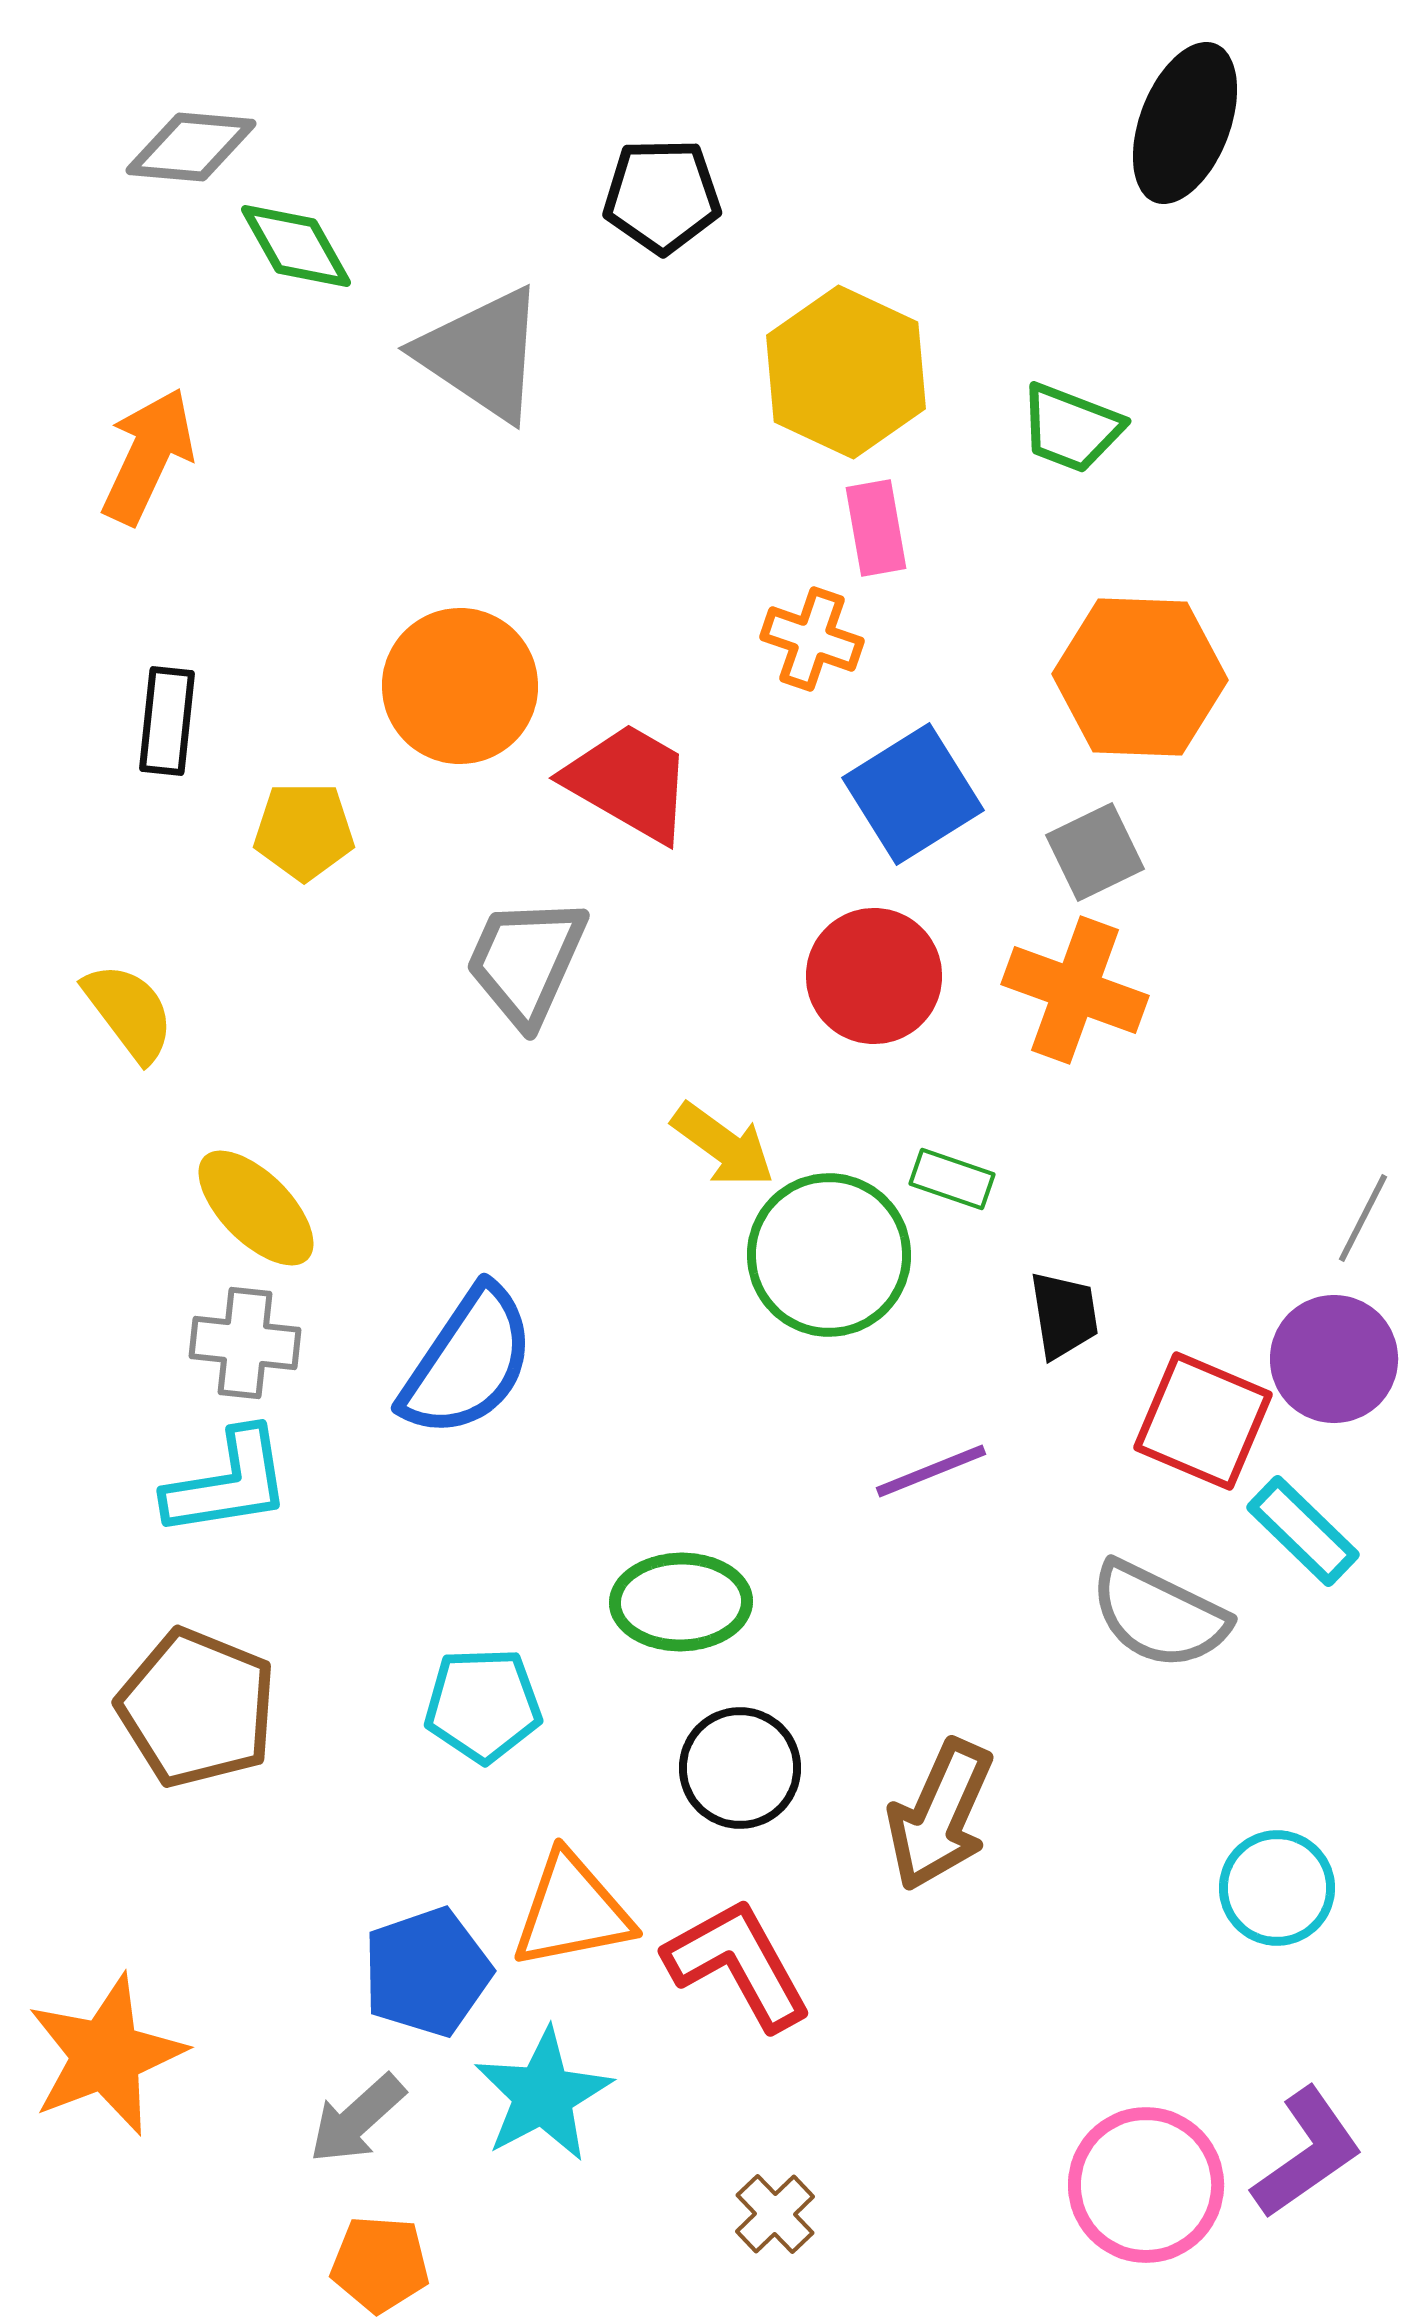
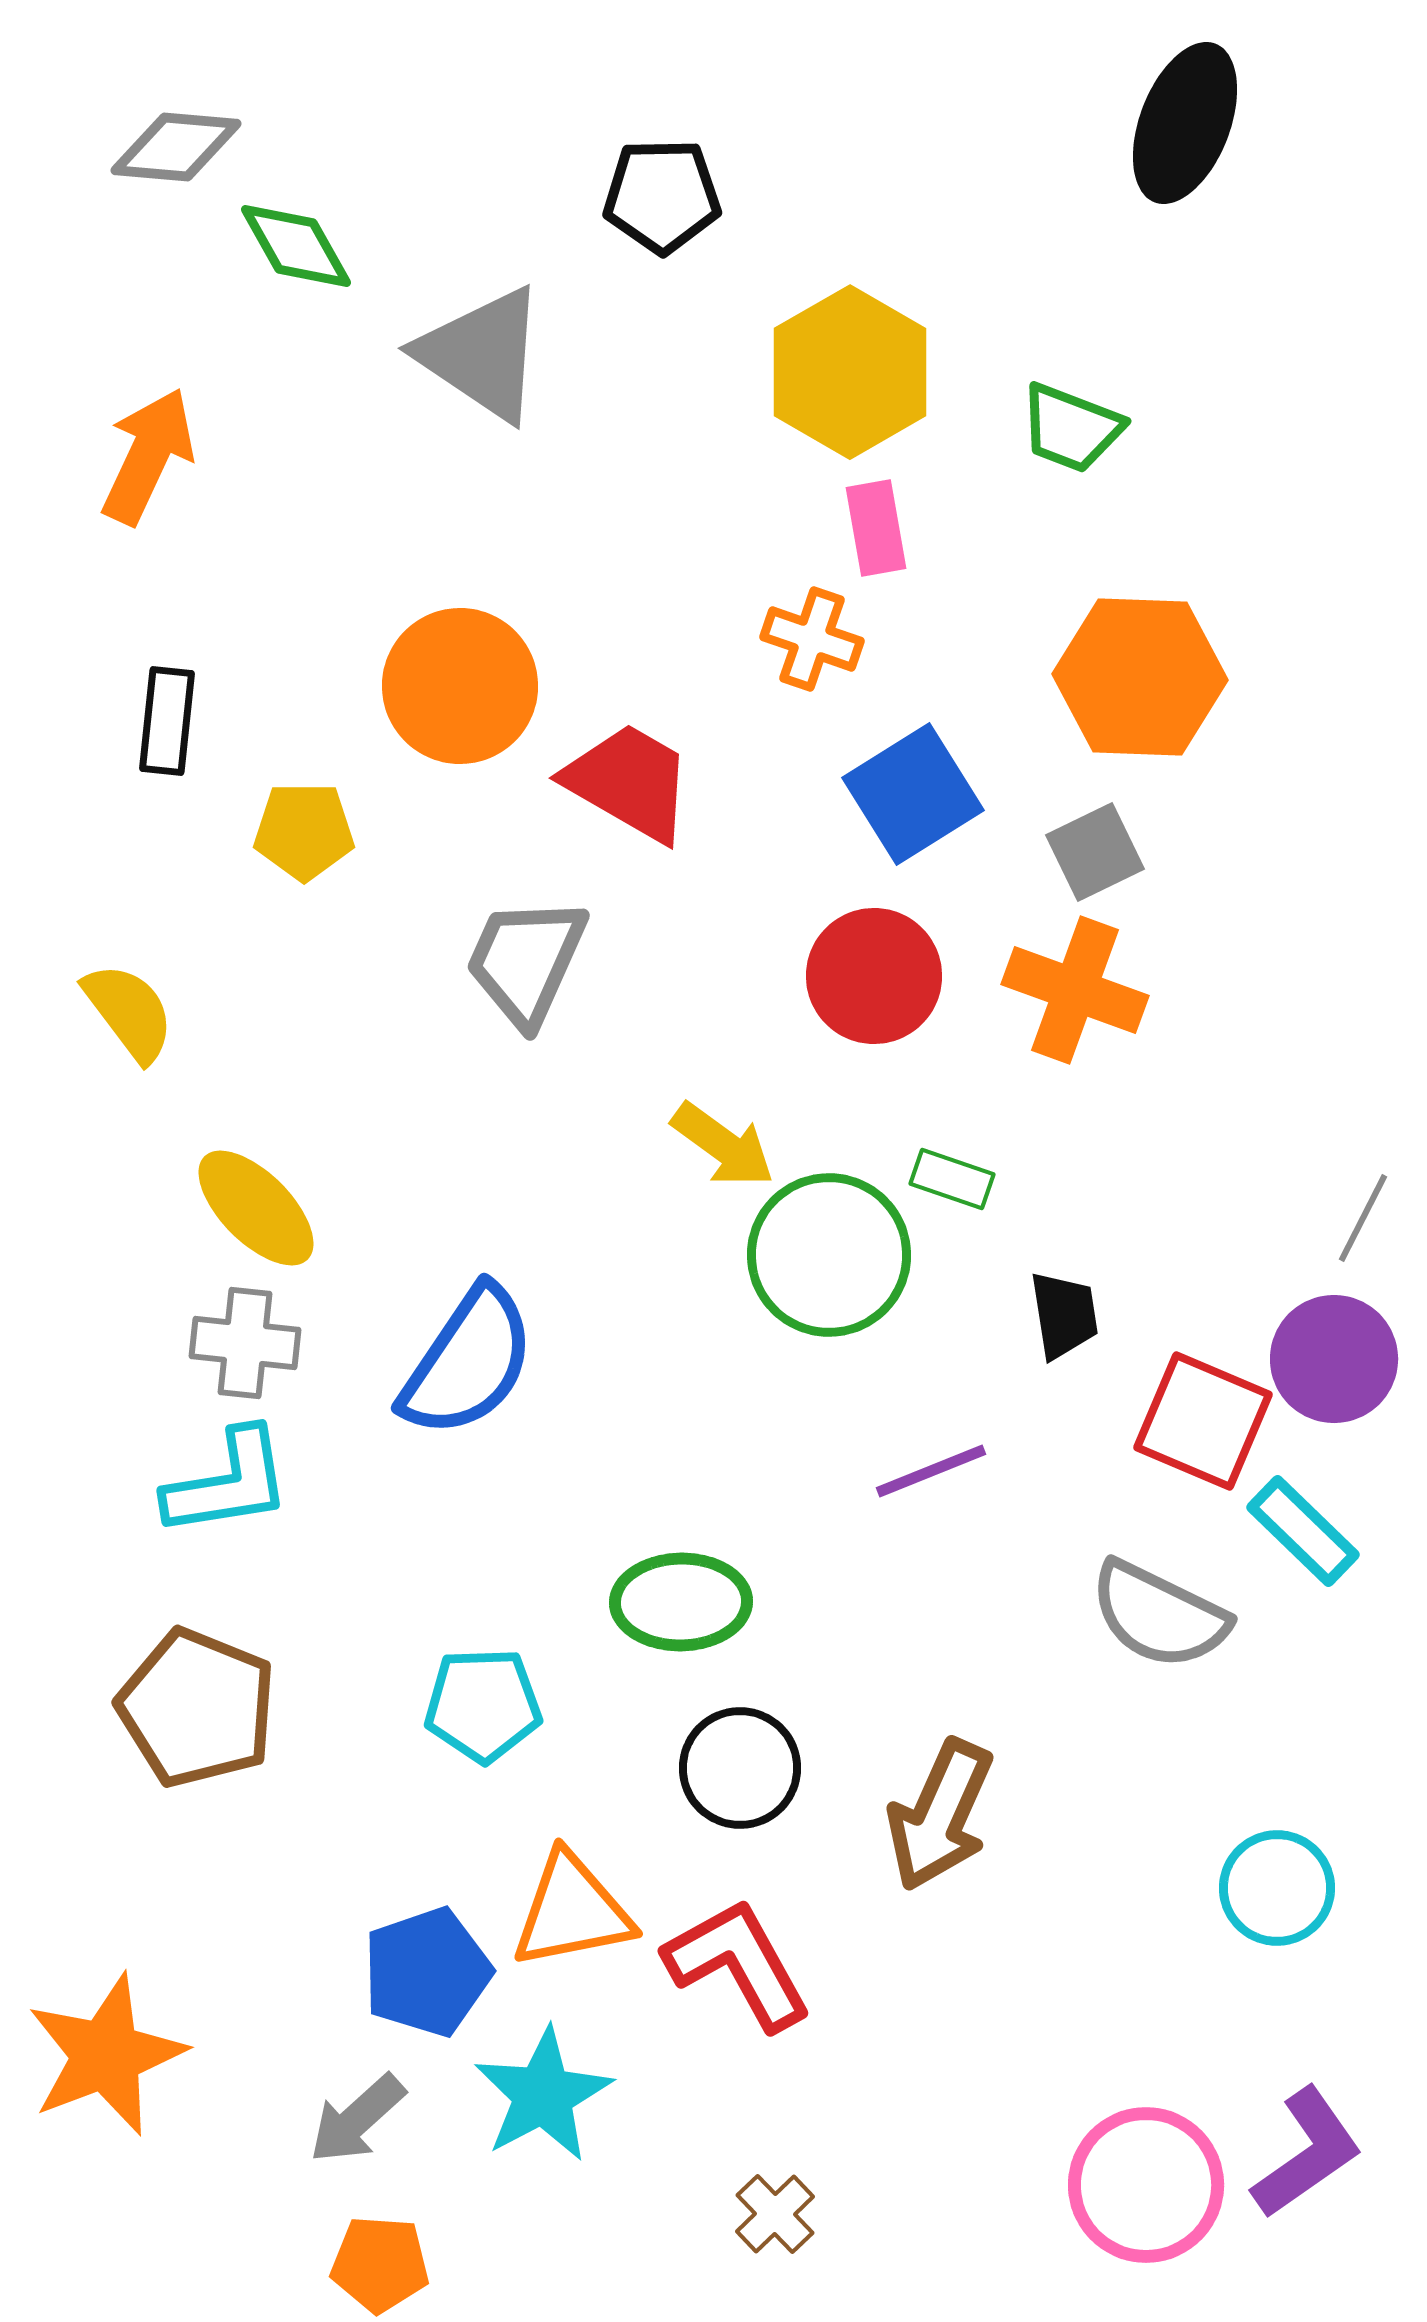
gray diamond at (191, 147): moved 15 px left
yellow hexagon at (846, 372): moved 4 px right; rotated 5 degrees clockwise
